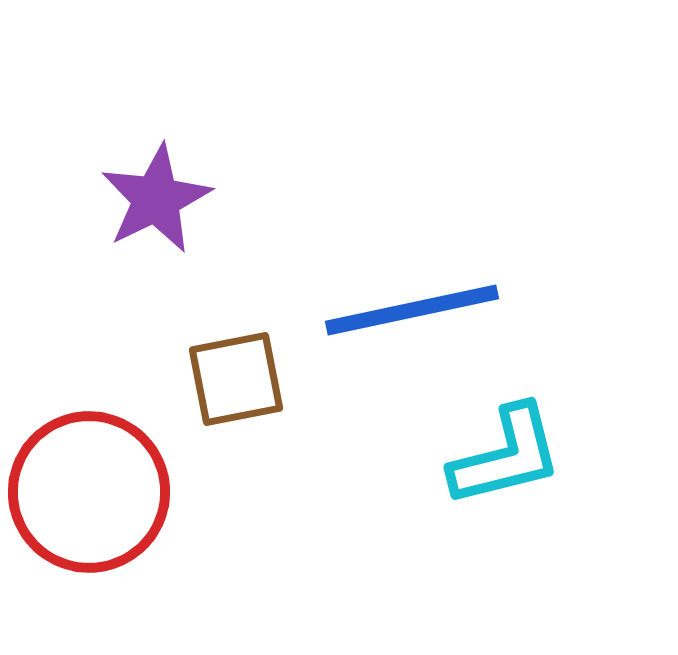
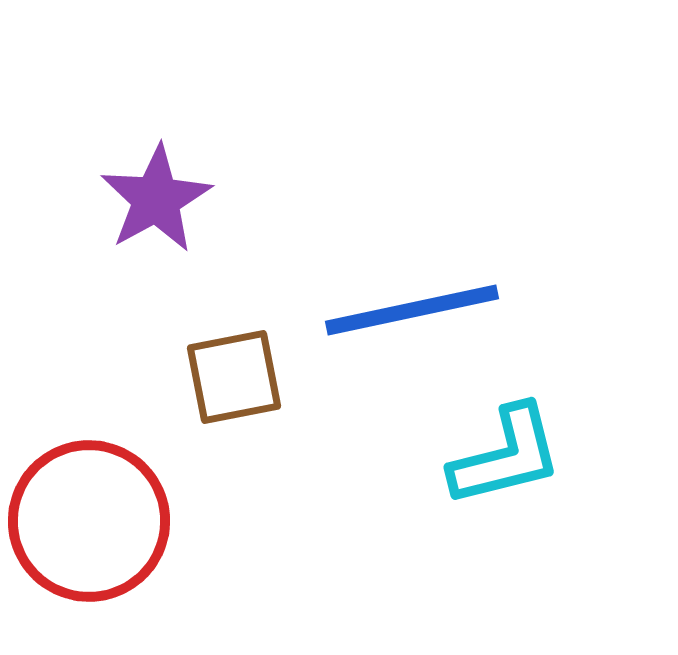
purple star: rotated 3 degrees counterclockwise
brown square: moved 2 px left, 2 px up
red circle: moved 29 px down
